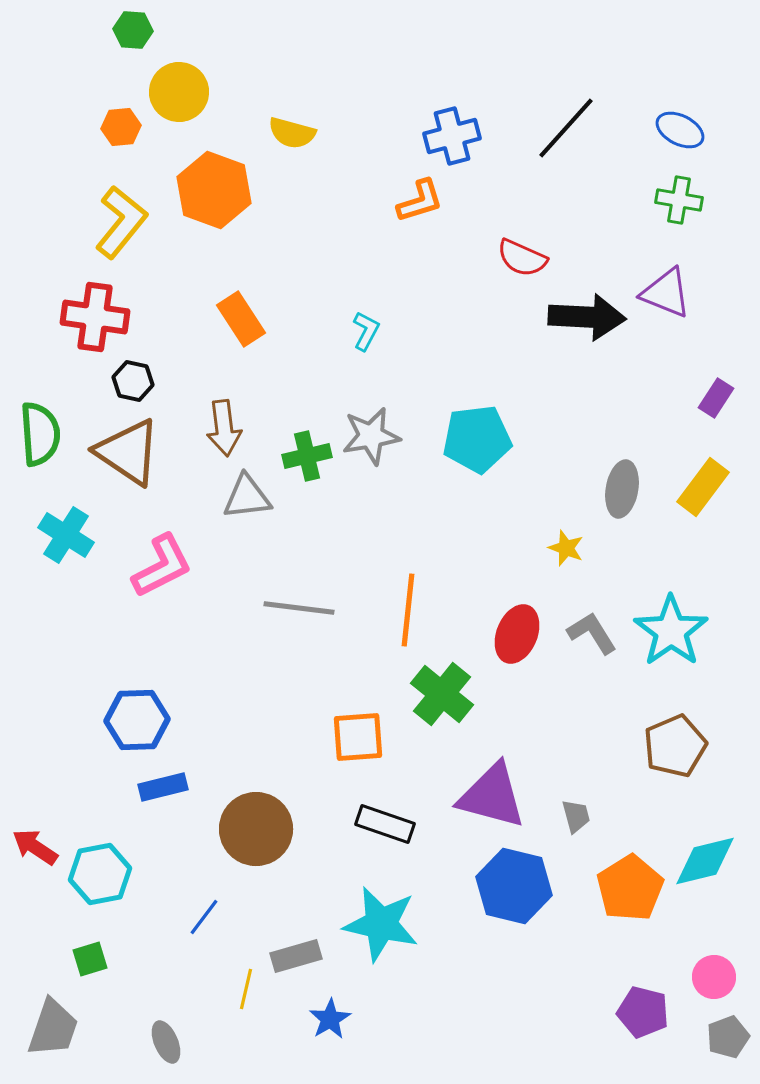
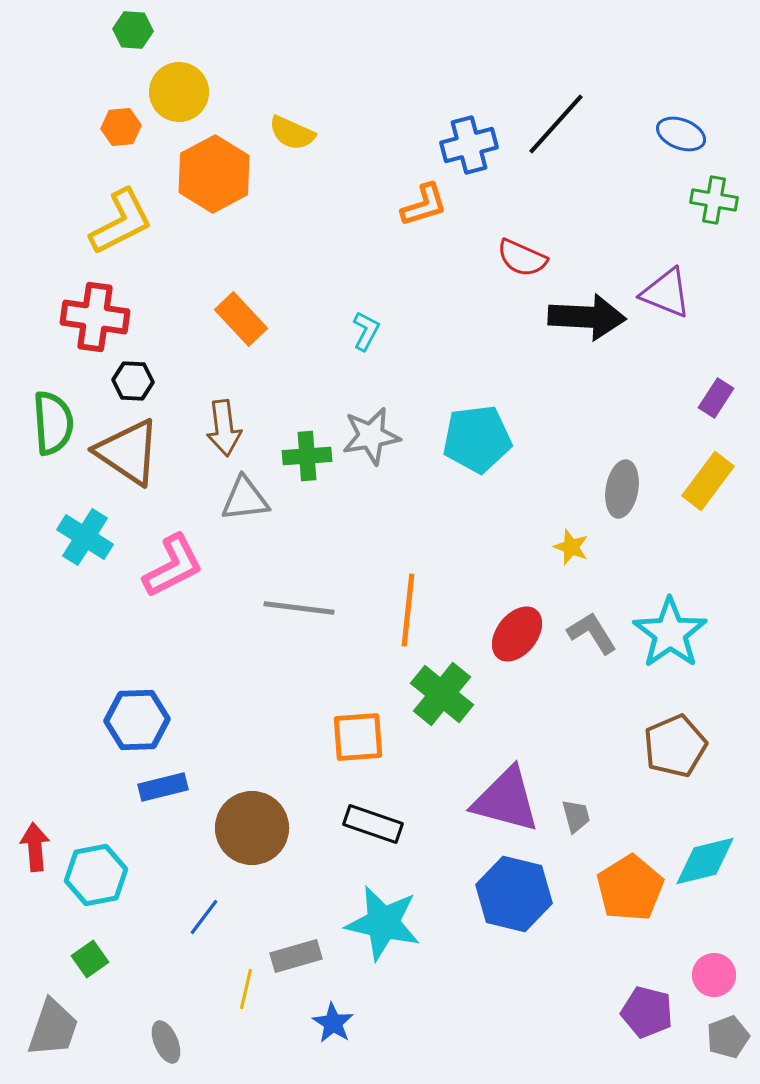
black line at (566, 128): moved 10 px left, 4 px up
blue ellipse at (680, 130): moved 1 px right, 4 px down; rotated 6 degrees counterclockwise
yellow semicircle at (292, 133): rotated 9 degrees clockwise
blue cross at (452, 136): moved 17 px right, 9 px down
orange hexagon at (214, 190): moved 16 px up; rotated 12 degrees clockwise
green cross at (679, 200): moved 35 px right
orange L-shape at (420, 201): moved 4 px right, 4 px down
yellow L-shape at (121, 222): rotated 24 degrees clockwise
orange rectangle at (241, 319): rotated 10 degrees counterclockwise
black hexagon at (133, 381): rotated 9 degrees counterclockwise
green semicircle at (40, 434): moved 13 px right, 11 px up
green cross at (307, 456): rotated 9 degrees clockwise
yellow rectangle at (703, 487): moved 5 px right, 6 px up
gray triangle at (247, 497): moved 2 px left, 2 px down
cyan cross at (66, 535): moved 19 px right, 2 px down
yellow star at (566, 548): moved 5 px right, 1 px up
pink L-shape at (162, 566): moved 11 px right
cyan star at (671, 631): moved 1 px left, 2 px down
red ellipse at (517, 634): rotated 16 degrees clockwise
purple triangle at (492, 796): moved 14 px right, 4 px down
black rectangle at (385, 824): moved 12 px left
brown circle at (256, 829): moved 4 px left, 1 px up
red arrow at (35, 847): rotated 51 degrees clockwise
cyan hexagon at (100, 874): moved 4 px left, 1 px down
blue hexagon at (514, 886): moved 8 px down
cyan star at (381, 924): moved 2 px right, 1 px up
green square at (90, 959): rotated 18 degrees counterclockwise
pink circle at (714, 977): moved 2 px up
purple pentagon at (643, 1012): moved 4 px right
blue star at (330, 1019): moved 3 px right, 4 px down; rotated 9 degrees counterclockwise
